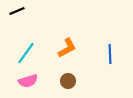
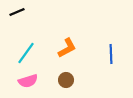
black line: moved 1 px down
blue line: moved 1 px right
brown circle: moved 2 px left, 1 px up
